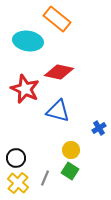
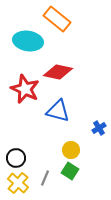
red diamond: moved 1 px left
